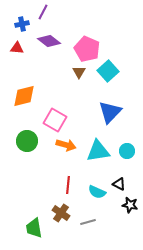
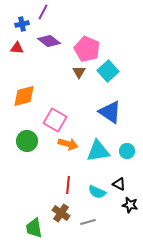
blue triangle: rotated 40 degrees counterclockwise
orange arrow: moved 2 px right, 1 px up
